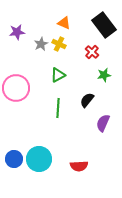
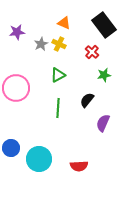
blue circle: moved 3 px left, 11 px up
